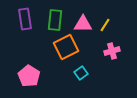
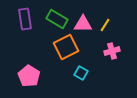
green rectangle: moved 2 px right, 1 px up; rotated 65 degrees counterclockwise
cyan square: rotated 24 degrees counterclockwise
